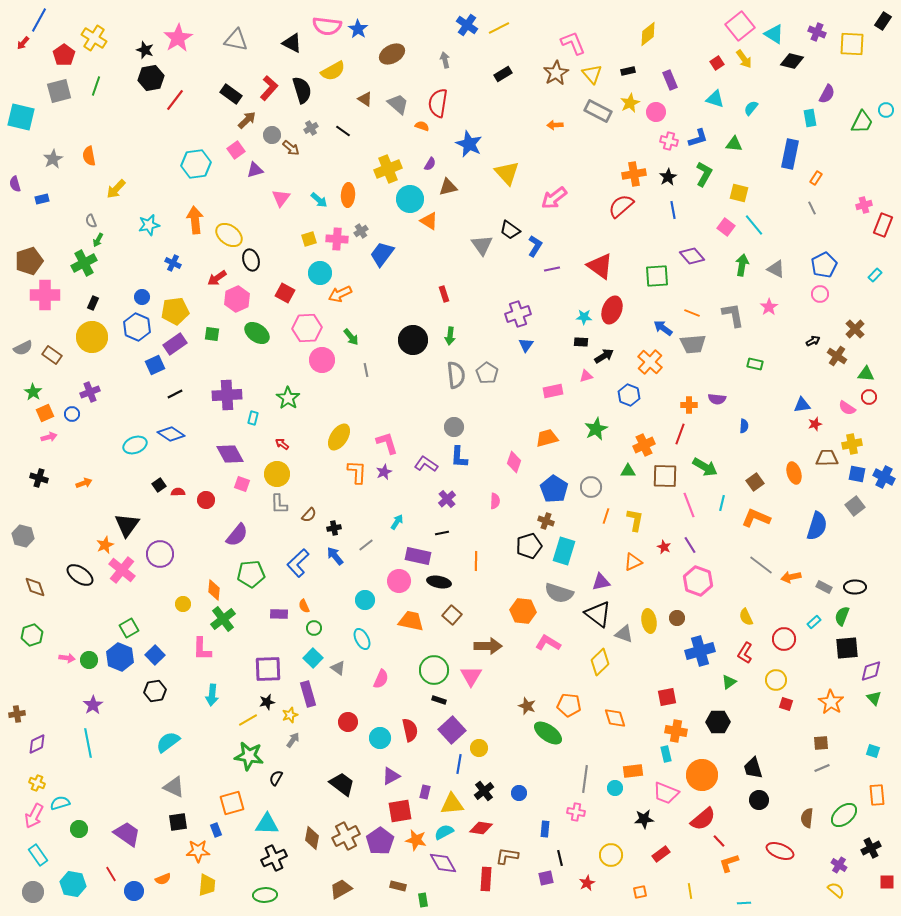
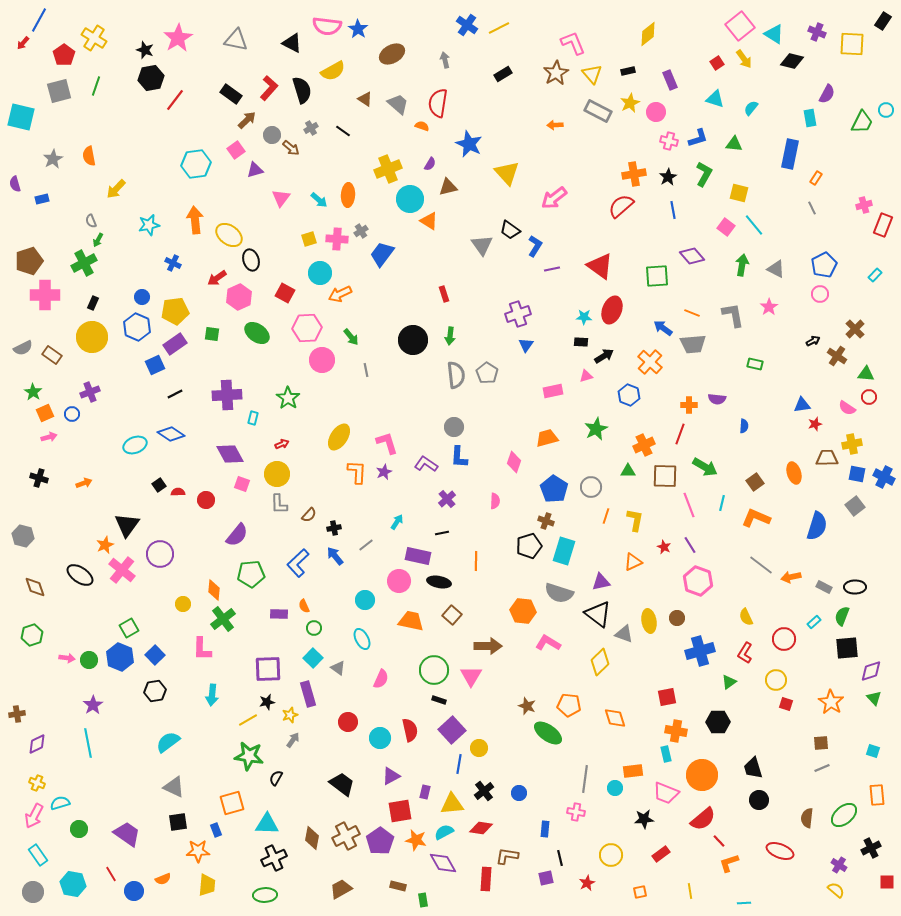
pink hexagon at (237, 299): moved 2 px right, 2 px up
red arrow at (282, 444): rotated 120 degrees clockwise
